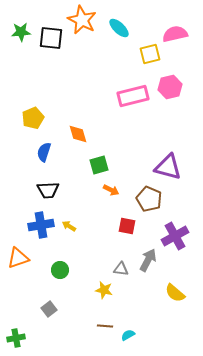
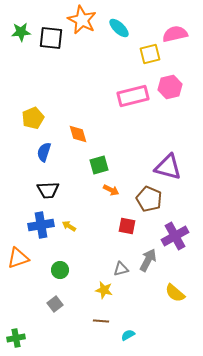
gray triangle: rotated 21 degrees counterclockwise
gray square: moved 6 px right, 5 px up
brown line: moved 4 px left, 5 px up
